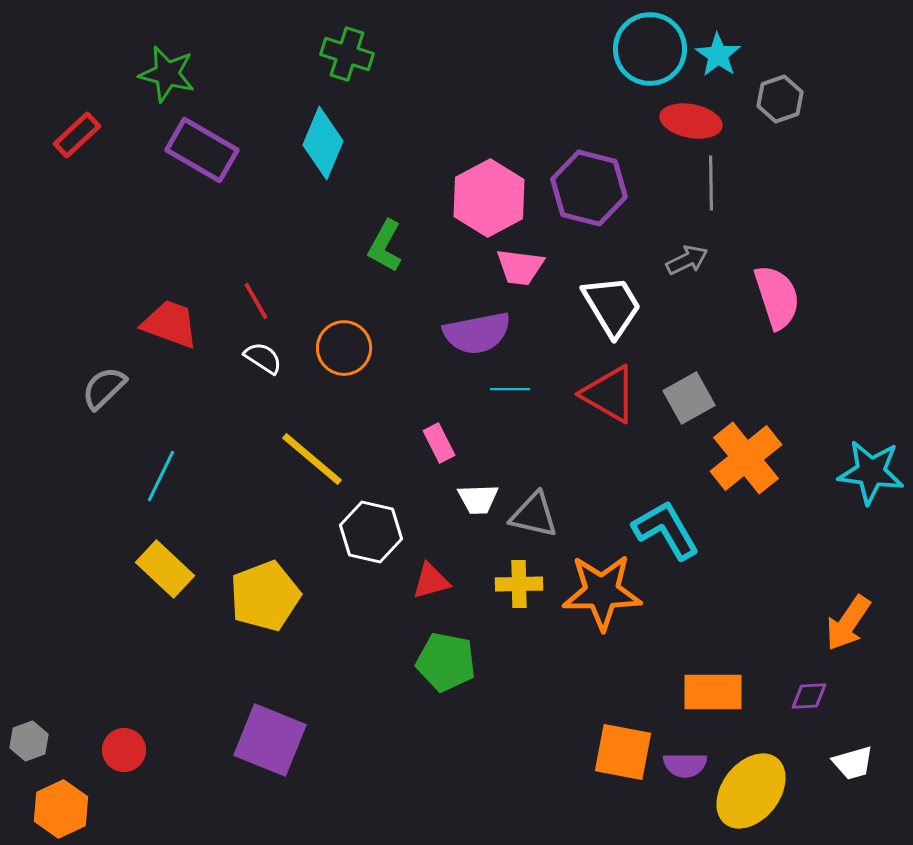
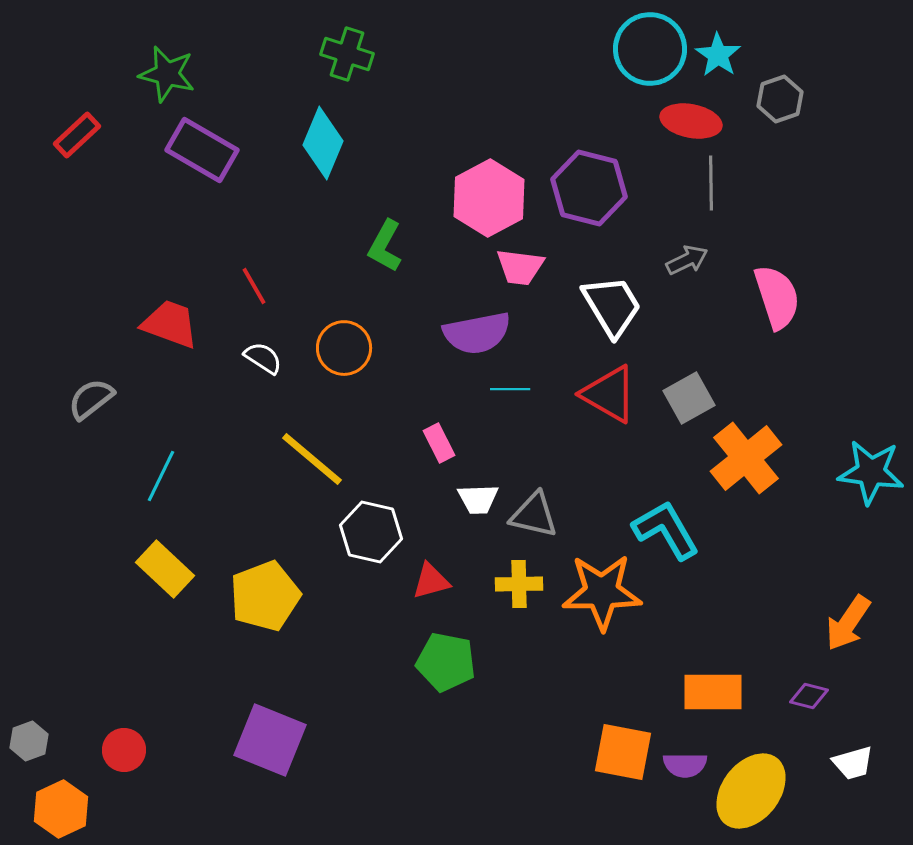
red line at (256, 301): moved 2 px left, 15 px up
gray semicircle at (104, 388): moved 13 px left, 11 px down; rotated 6 degrees clockwise
purple diamond at (809, 696): rotated 18 degrees clockwise
